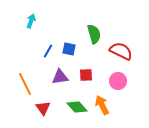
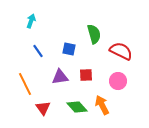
blue line: moved 10 px left; rotated 64 degrees counterclockwise
